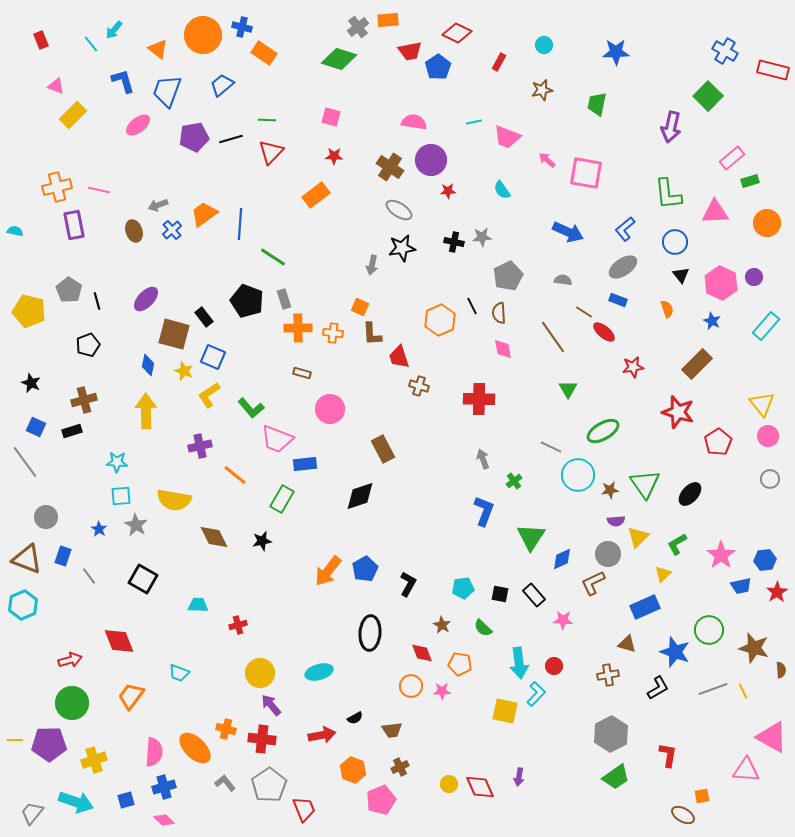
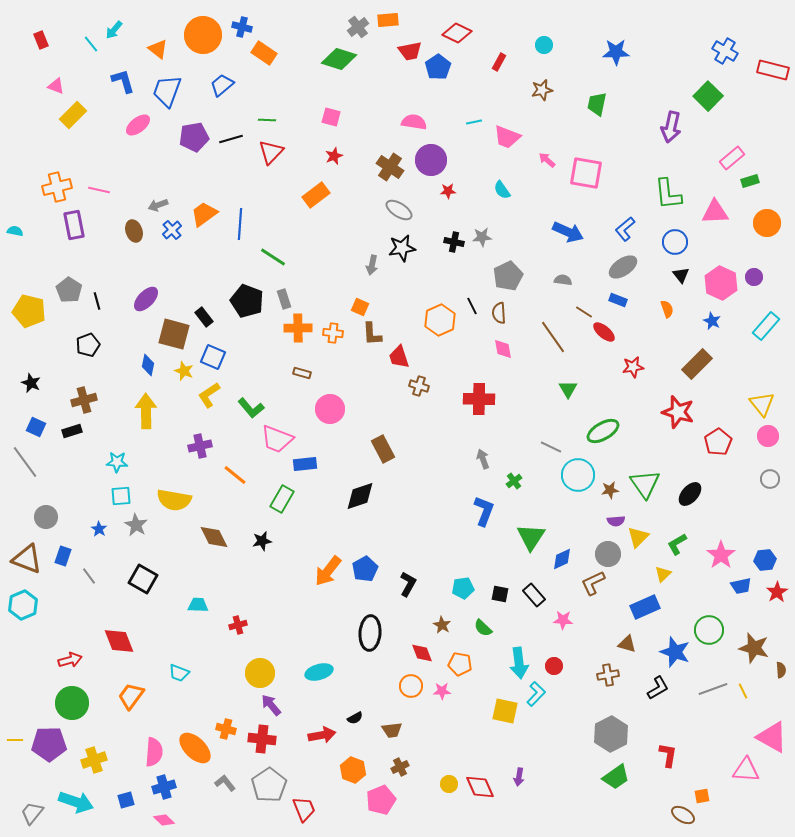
red star at (334, 156): rotated 24 degrees counterclockwise
